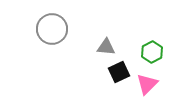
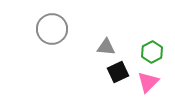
black square: moved 1 px left
pink triangle: moved 1 px right, 2 px up
